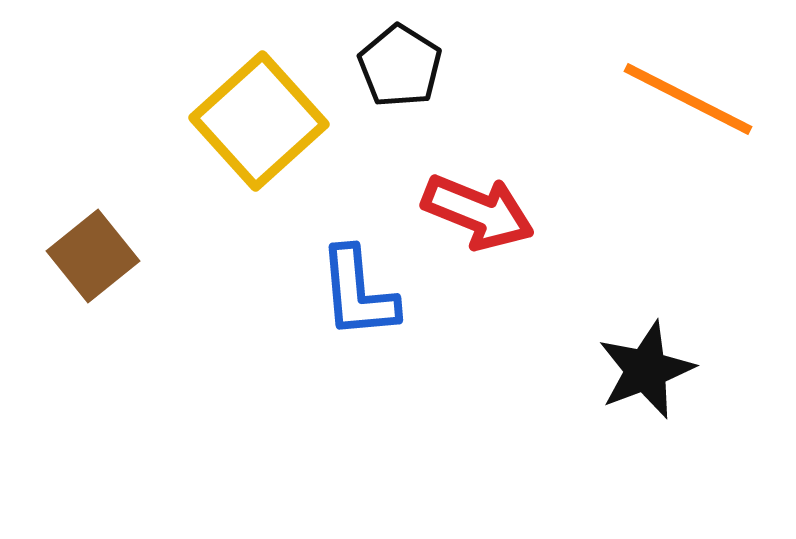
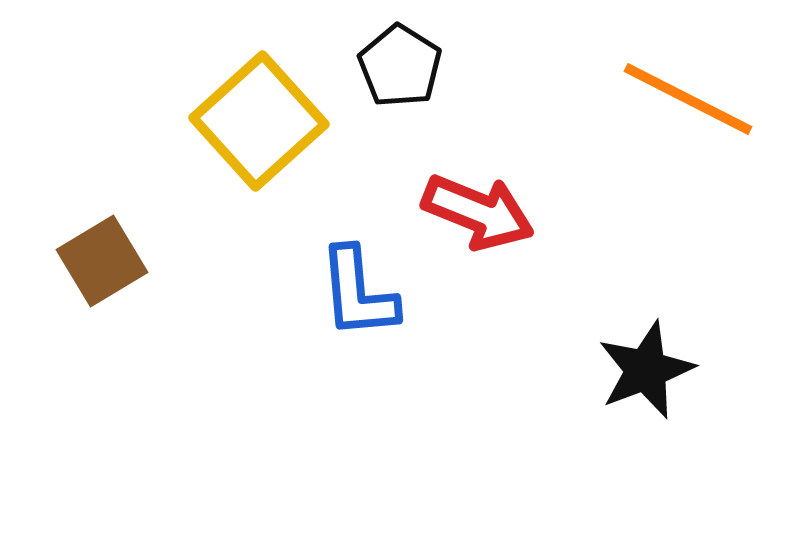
brown square: moved 9 px right, 5 px down; rotated 8 degrees clockwise
